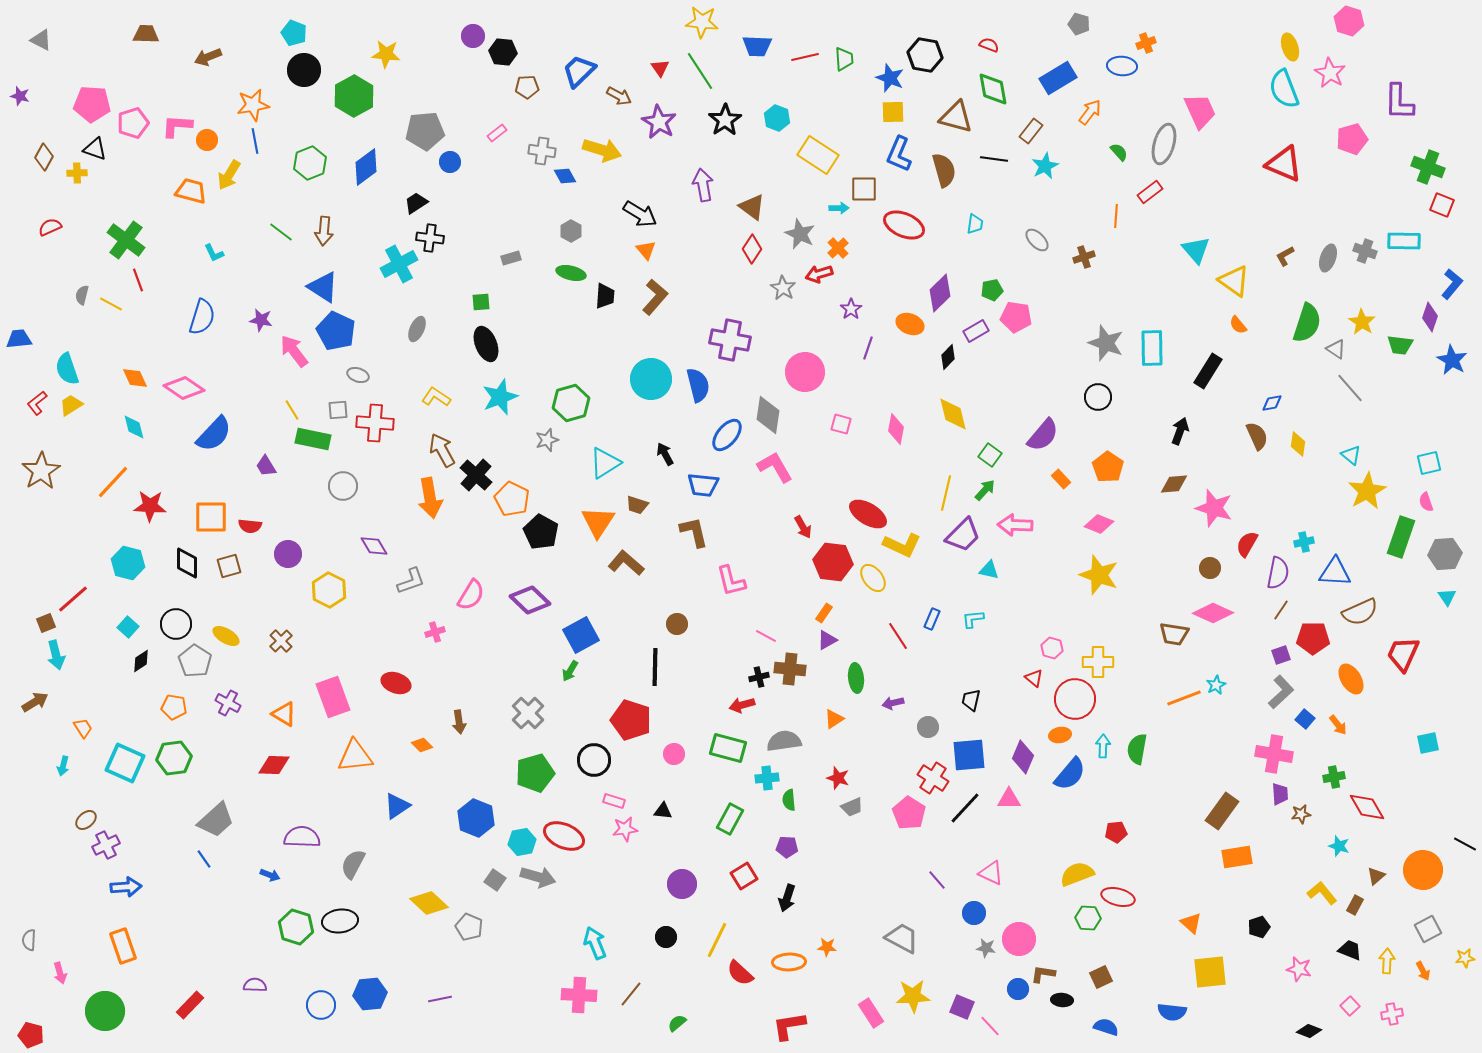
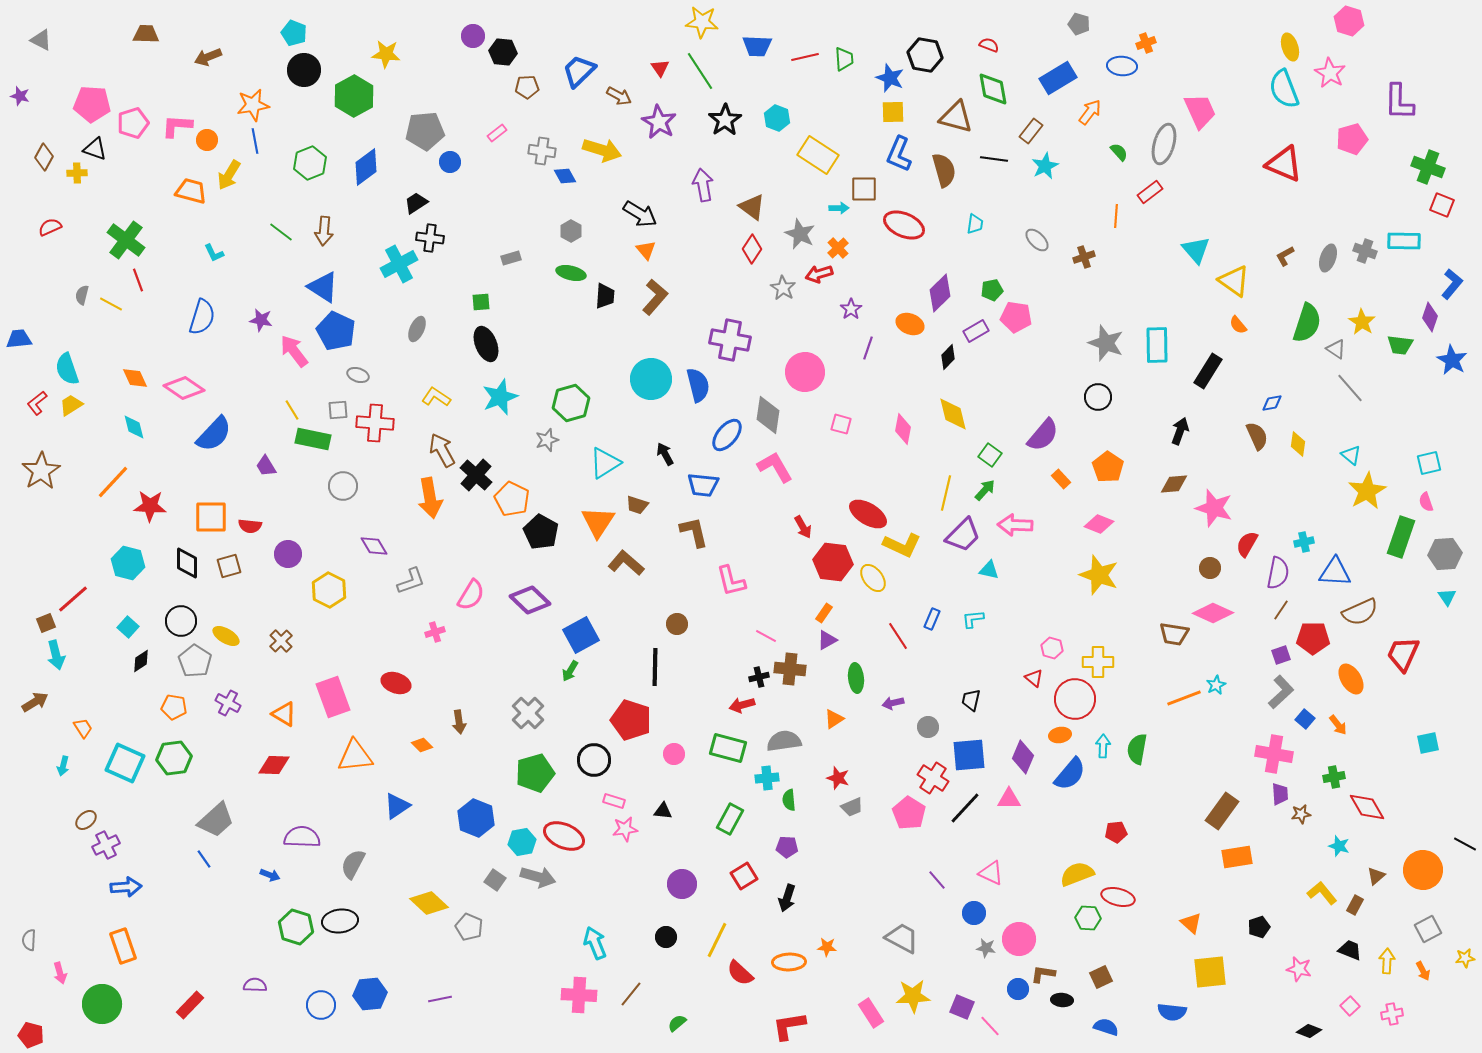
cyan rectangle at (1152, 348): moved 5 px right, 3 px up
pink diamond at (896, 429): moved 7 px right
black circle at (176, 624): moved 5 px right, 3 px up
green circle at (105, 1011): moved 3 px left, 7 px up
